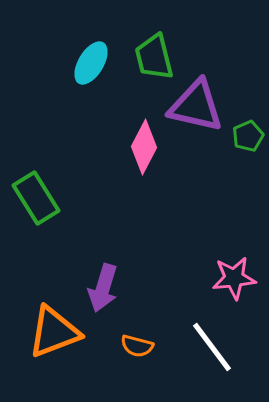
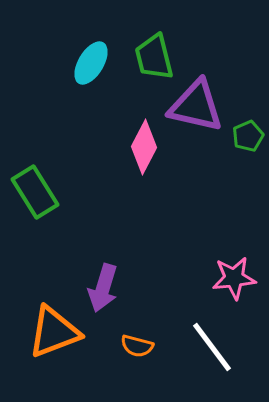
green rectangle: moved 1 px left, 6 px up
